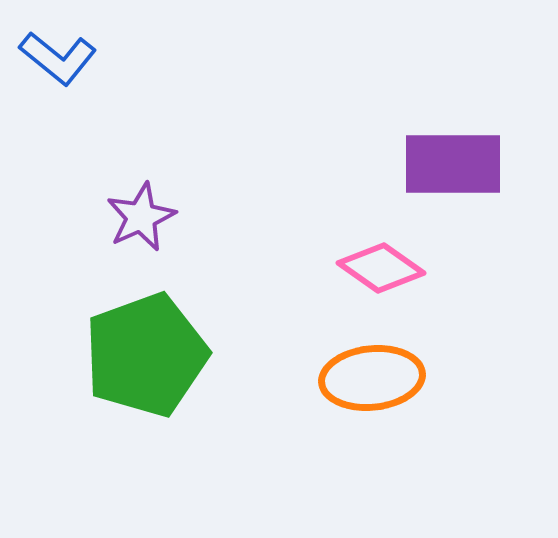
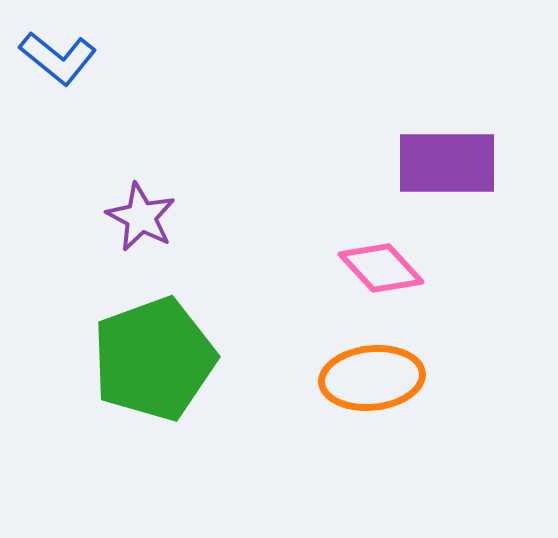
purple rectangle: moved 6 px left, 1 px up
purple star: rotated 20 degrees counterclockwise
pink diamond: rotated 12 degrees clockwise
green pentagon: moved 8 px right, 4 px down
